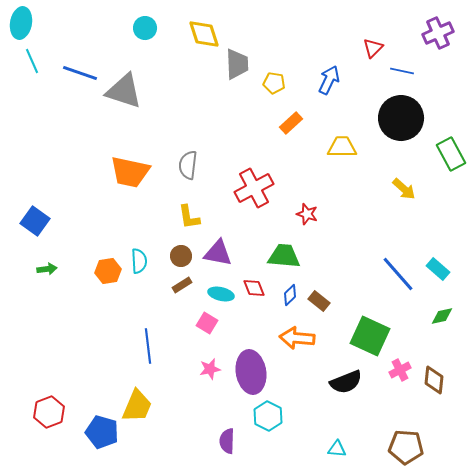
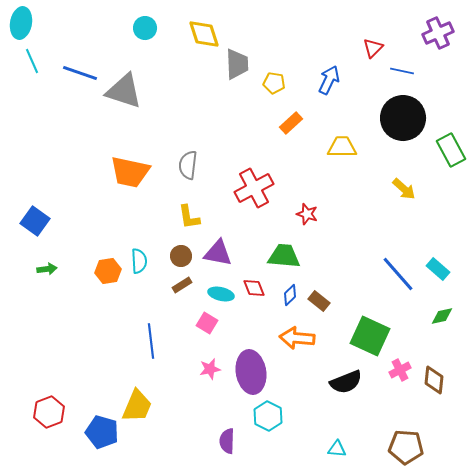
black circle at (401, 118): moved 2 px right
green rectangle at (451, 154): moved 4 px up
blue line at (148, 346): moved 3 px right, 5 px up
